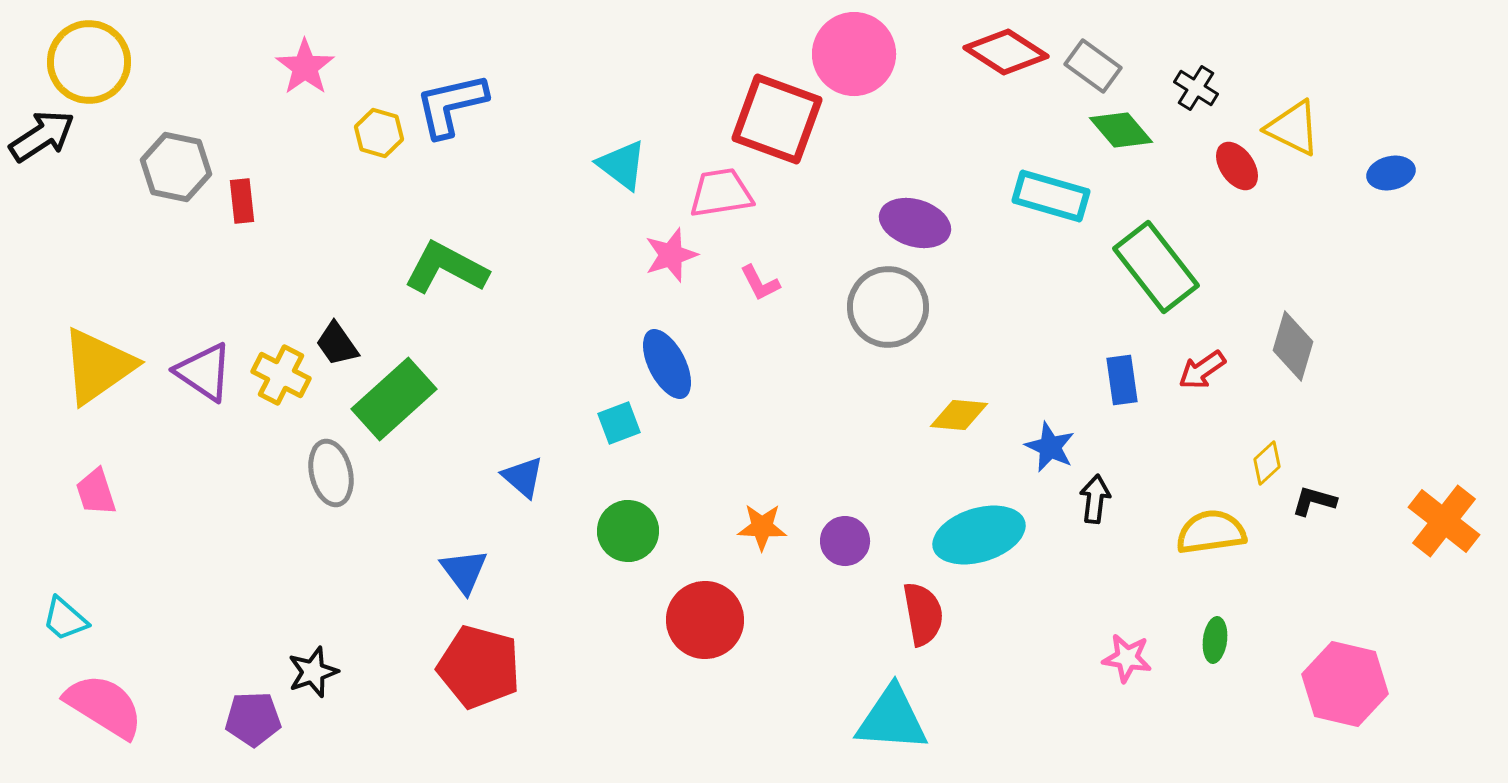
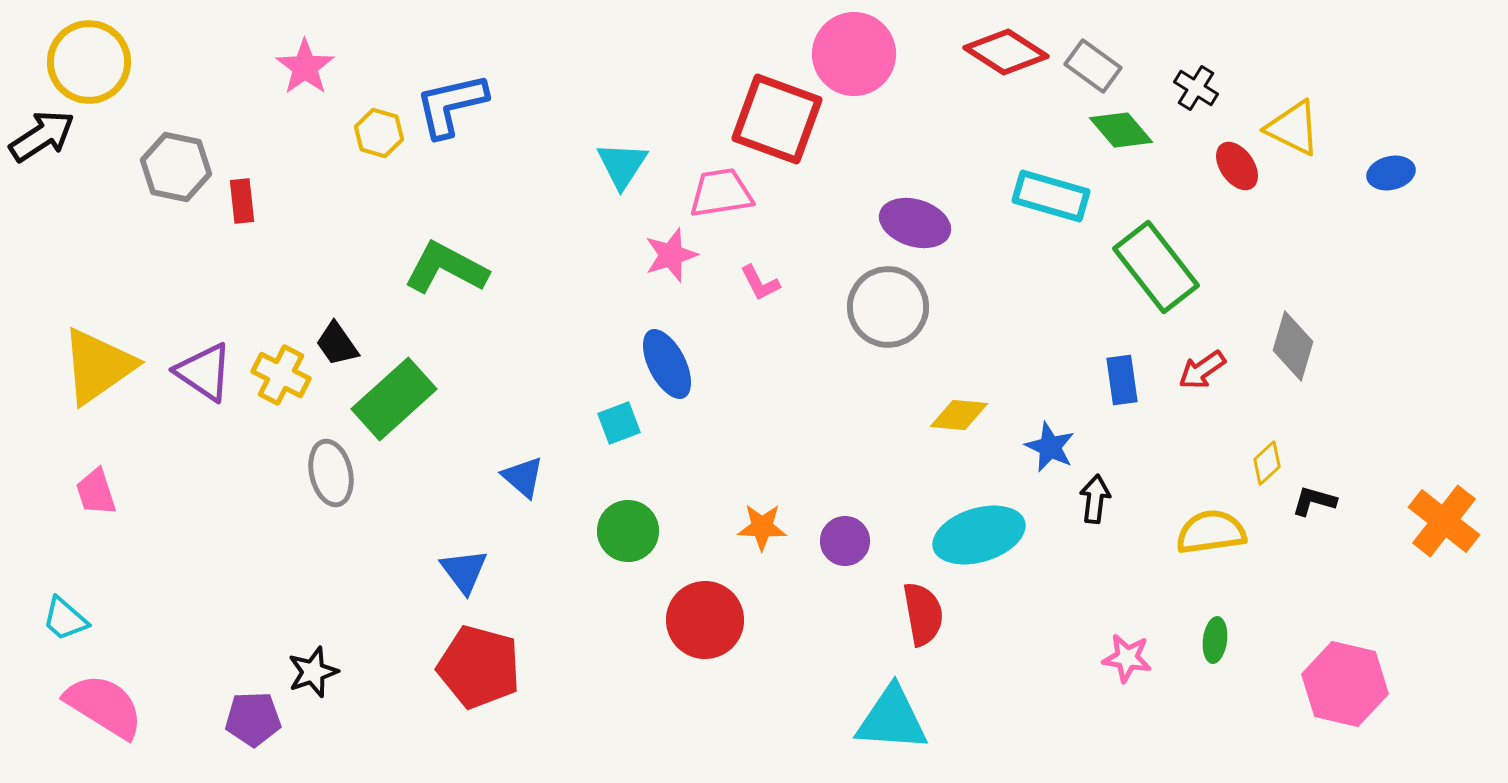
cyan triangle at (622, 165): rotated 26 degrees clockwise
